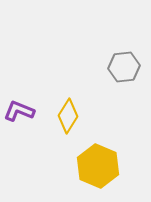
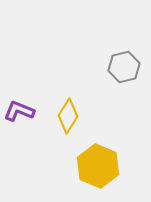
gray hexagon: rotated 8 degrees counterclockwise
